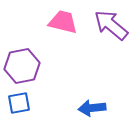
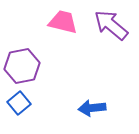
blue square: rotated 30 degrees counterclockwise
